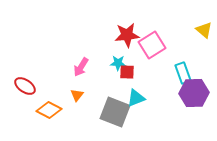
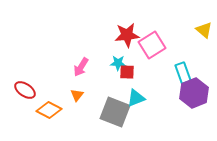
red ellipse: moved 4 px down
purple hexagon: rotated 20 degrees counterclockwise
